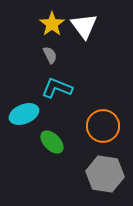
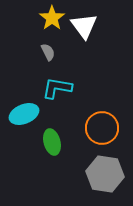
yellow star: moved 6 px up
gray semicircle: moved 2 px left, 3 px up
cyan L-shape: rotated 12 degrees counterclockwise
orange circle: moved 1 px left, 2 px down
green ellipse: rotated 30 degrees clockwise
